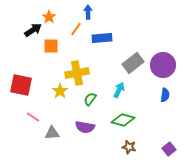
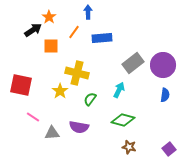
orange line: moved 2 px left, 3 px down
yellow cross: rotated 25 degrees clockwise
purple semicircle: moved 6 px left
